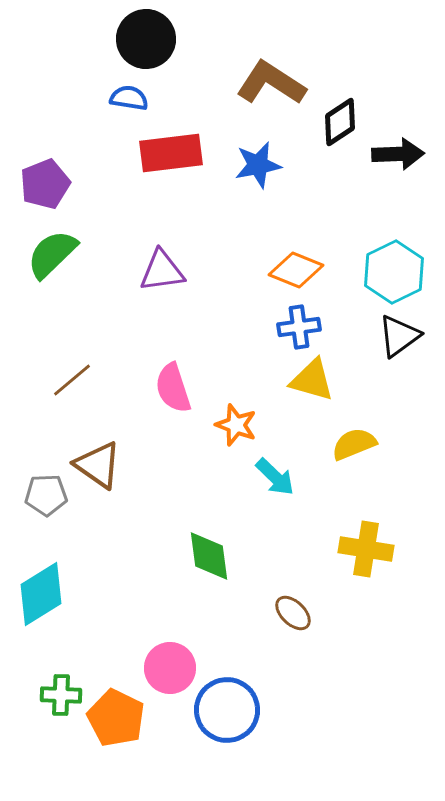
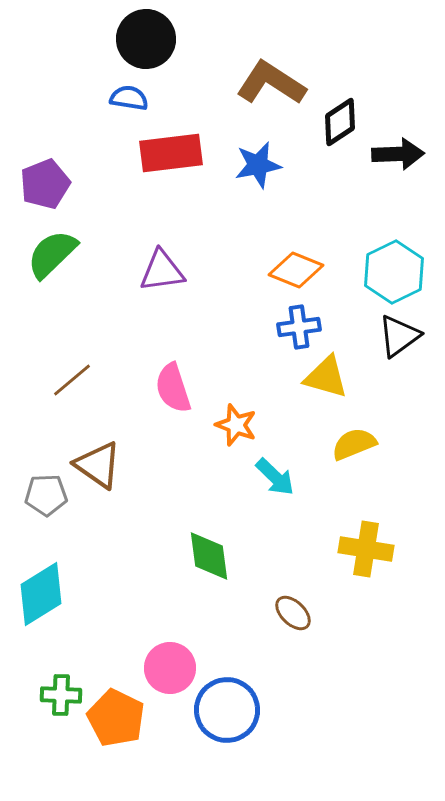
yellow triangle: moved 14 px right, 3 px up
